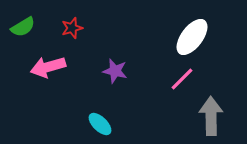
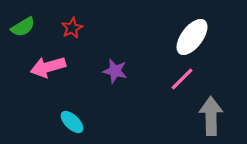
red star: rotated 10 degrees counterclockwise
cyan ellipse: moved 28 px left, 2 px up
